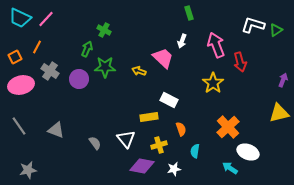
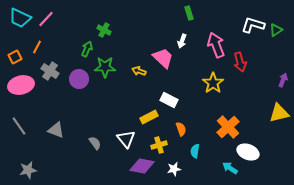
yellow rectangle: rotated 18 degrees counterclockwise
